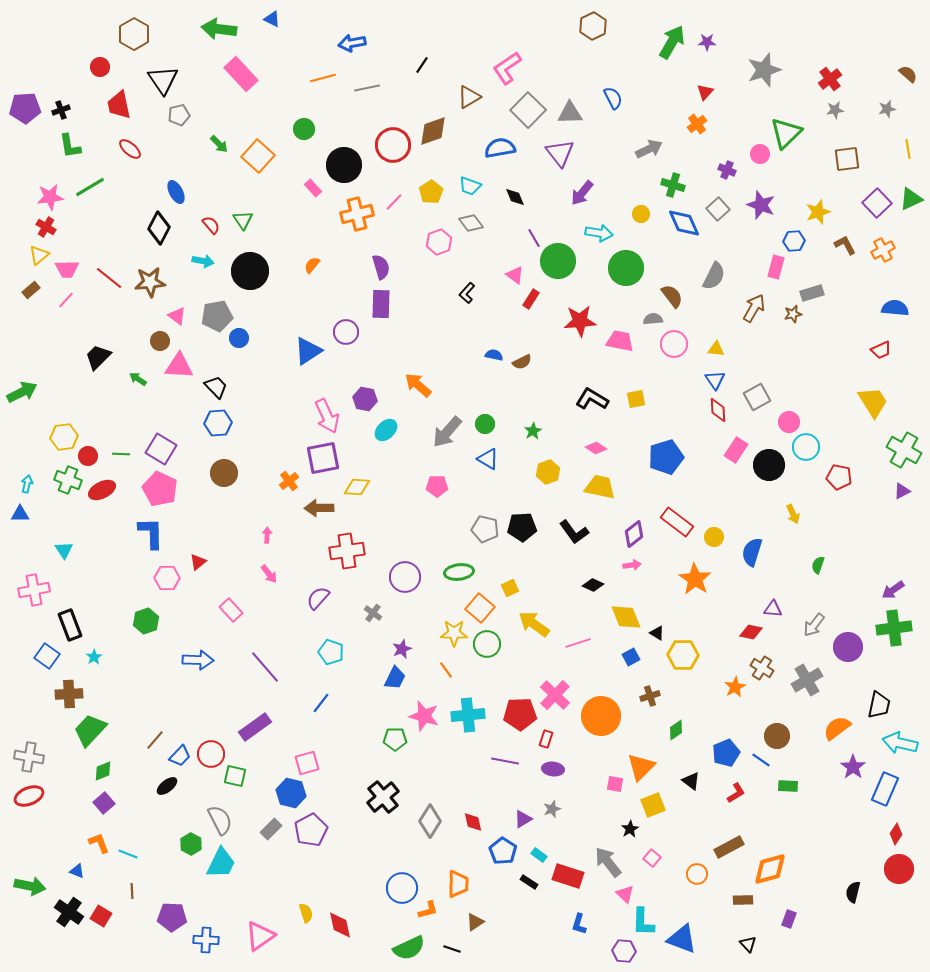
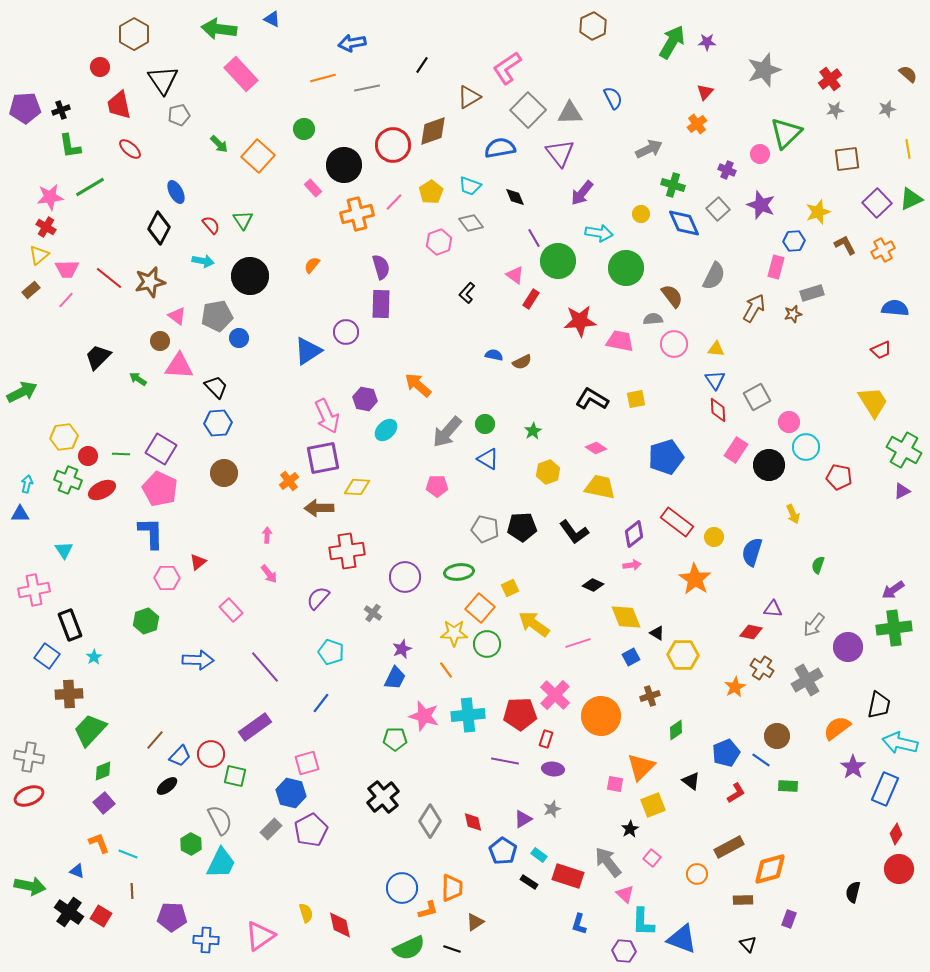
black circle at (250, 271): moved 5 px down
brown star at (150, 282): rotated 8 degrees counterclockwise
orange trapezoid at (458, 884): moved 6 px left, 4 px down
